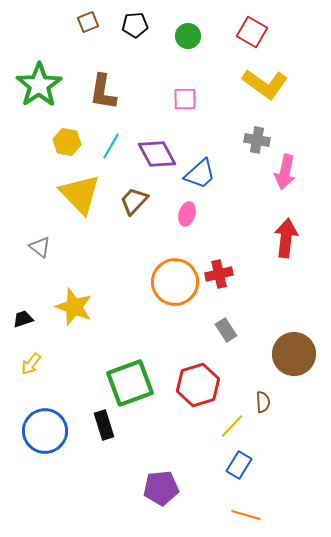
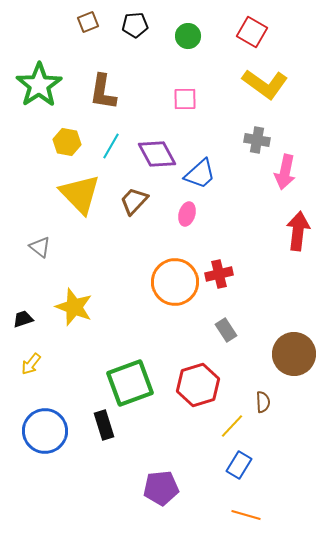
red arrow: moved 12 px right, 7 px up
